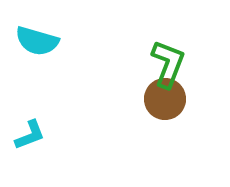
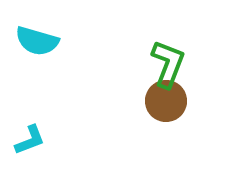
brown circle: moved 1 px right, 2 px down
cyan L-shape: moved 5 px down
